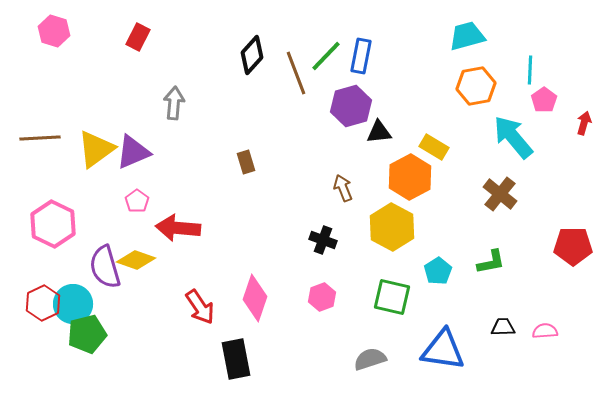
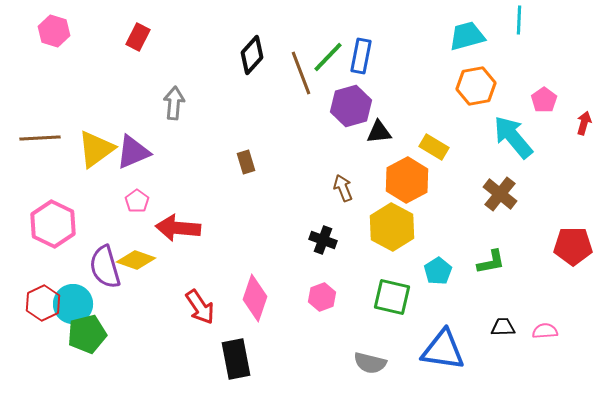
green line at (326, 56): moved 2 px right, 1 px down
cyan line at (530, 70): moved 11 px left, 50 px up
brown line at (296, 73): moved 5 px right
orange hexagon at (410, 177): moved 3 px left, 3 px down
gray semicircle at (370, 359): moved 4 px down; rotated 148 degrees counterclockwise
